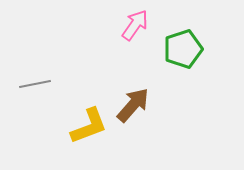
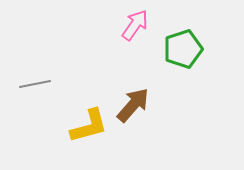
yellow L-shape: rotated 6 degrees clockwise
